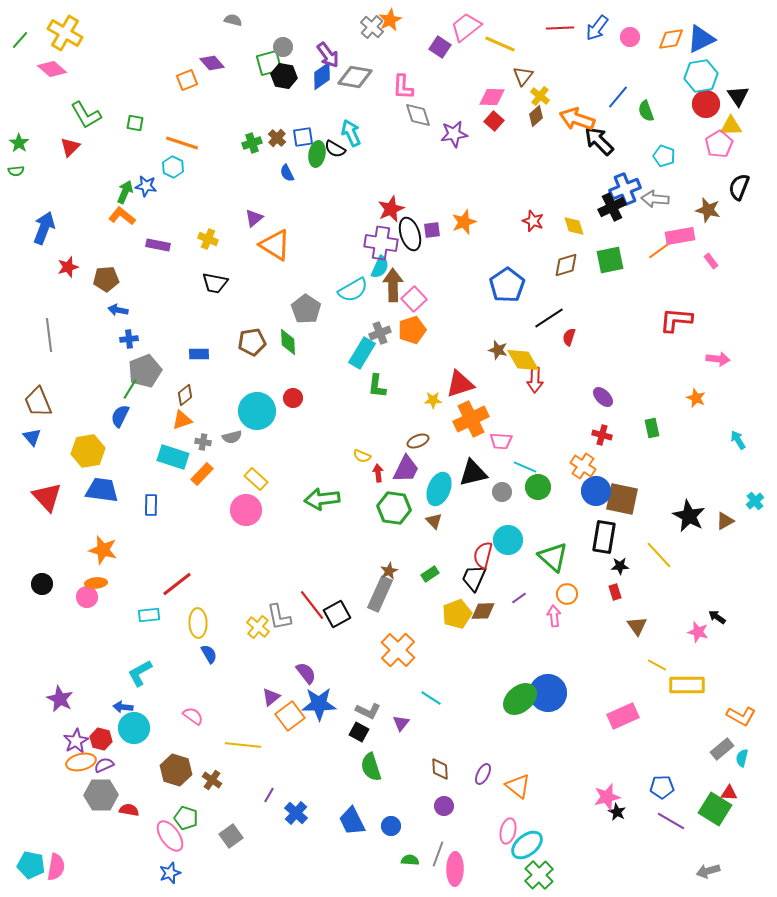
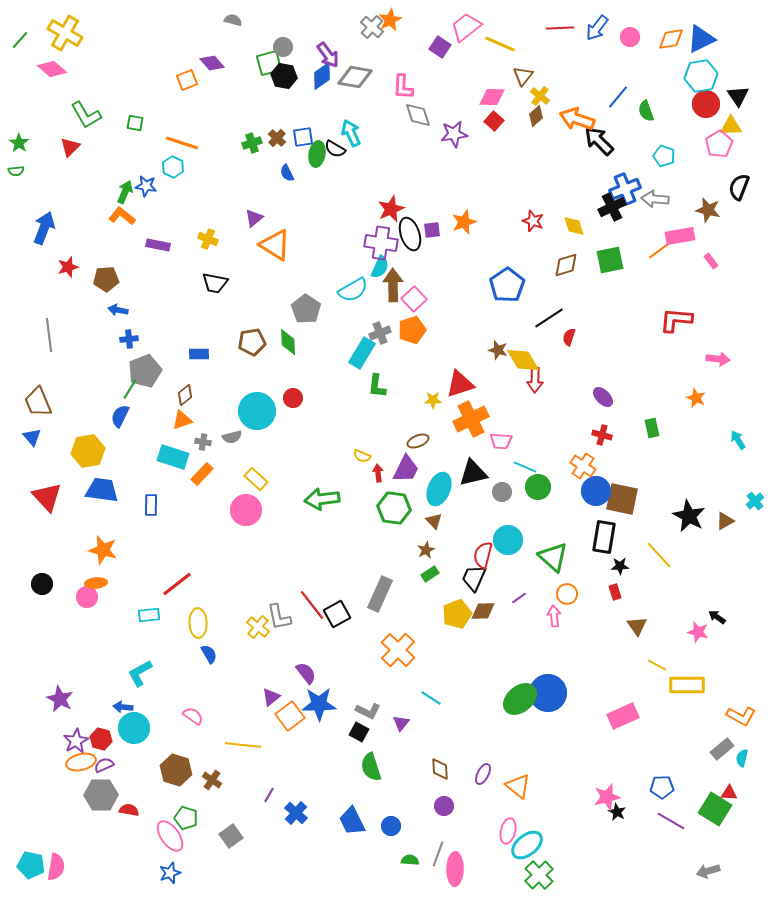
brown star at (389, 571): moved 37 px right, 21 px up
